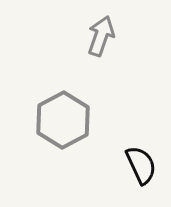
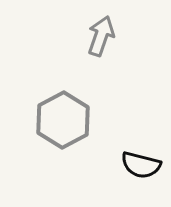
black semicircle: rotated 129 degrees clockwise
